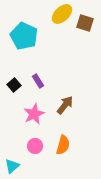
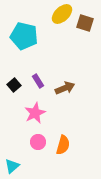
cyan pentagon: rotated 12 degrees counterclockwise
brown arrow: moved 17 px up; rotated 30 degrees clockwise
pink star: moved 1 px right, 1 px up
pink circle: moved 3 px right, 4 px up
